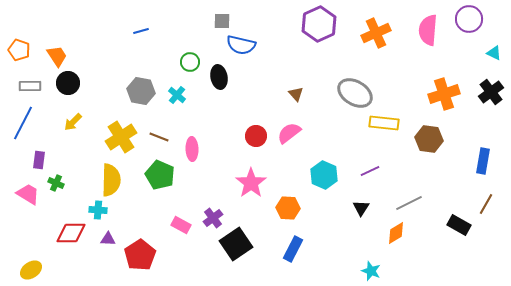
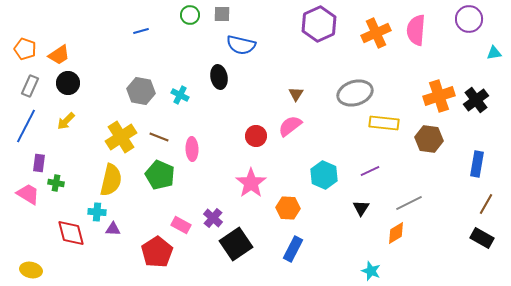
gray square at (222, 21): moved 7 px up
pink semicircle at (428, 30): moved 12 px left
orange pentagon at (19, 50): moved 6 px right, 1 px up
cyan triangle at (494, 53): rotated 35 degrees counterclockwise
orange trapezoid at (57, 56): moved 2 px right, 1 px up; rotated 90 degrees clockwise
green circle at (190, 62): moved 47 px up
gray rectangle at (30, 86): rotated 65 degrees counterclockwise
black cross at (491, 92): moved 15 px left, 8 px down
gray ellipse at (355, 93): rotated 48 degrees counterclockwise
brown triangle at (296, 94): rotated 14 degrees clockwise
orange cross at (444, 94): moved 5 px left, 2 px down
cyan cross at (177, 95): moved 3 px right; rotated 12 degrees counterclockwise
yellow arrow at (73, 122): moved 7 px left, 1 px up
blue line at (23, 123): moved 3 px right, 3 px down
pink semicircle at (289, 133): moved 1 px right, 7 px up
purple rectangle at (39, 160): moved 3 px down
blue rectangle at (483, 161): moved 6 px left, 3 px down
yellow semicircle at (111, 180): rotated 12 degrees clockwise
green cross at (56, 183): rotated 14 degrees counterclockwise
cyan cross at (98, 210): moved 1 px left, 2 px down
purple cross at (213, 218): rotated 12 degrees counterclockwise
black rectangle at (459, 225): moved 23 px right, 13 px down
red diamond at (71, 233): rotated 76 degrees clockwise
purple triangle at (108, 239): moved 5 px right, 10 px up
red pentagon at (140, 255): moved 17 px right, 3 px up
yellow ellipse at (31, 270): rotated 45 degrees clockwise
